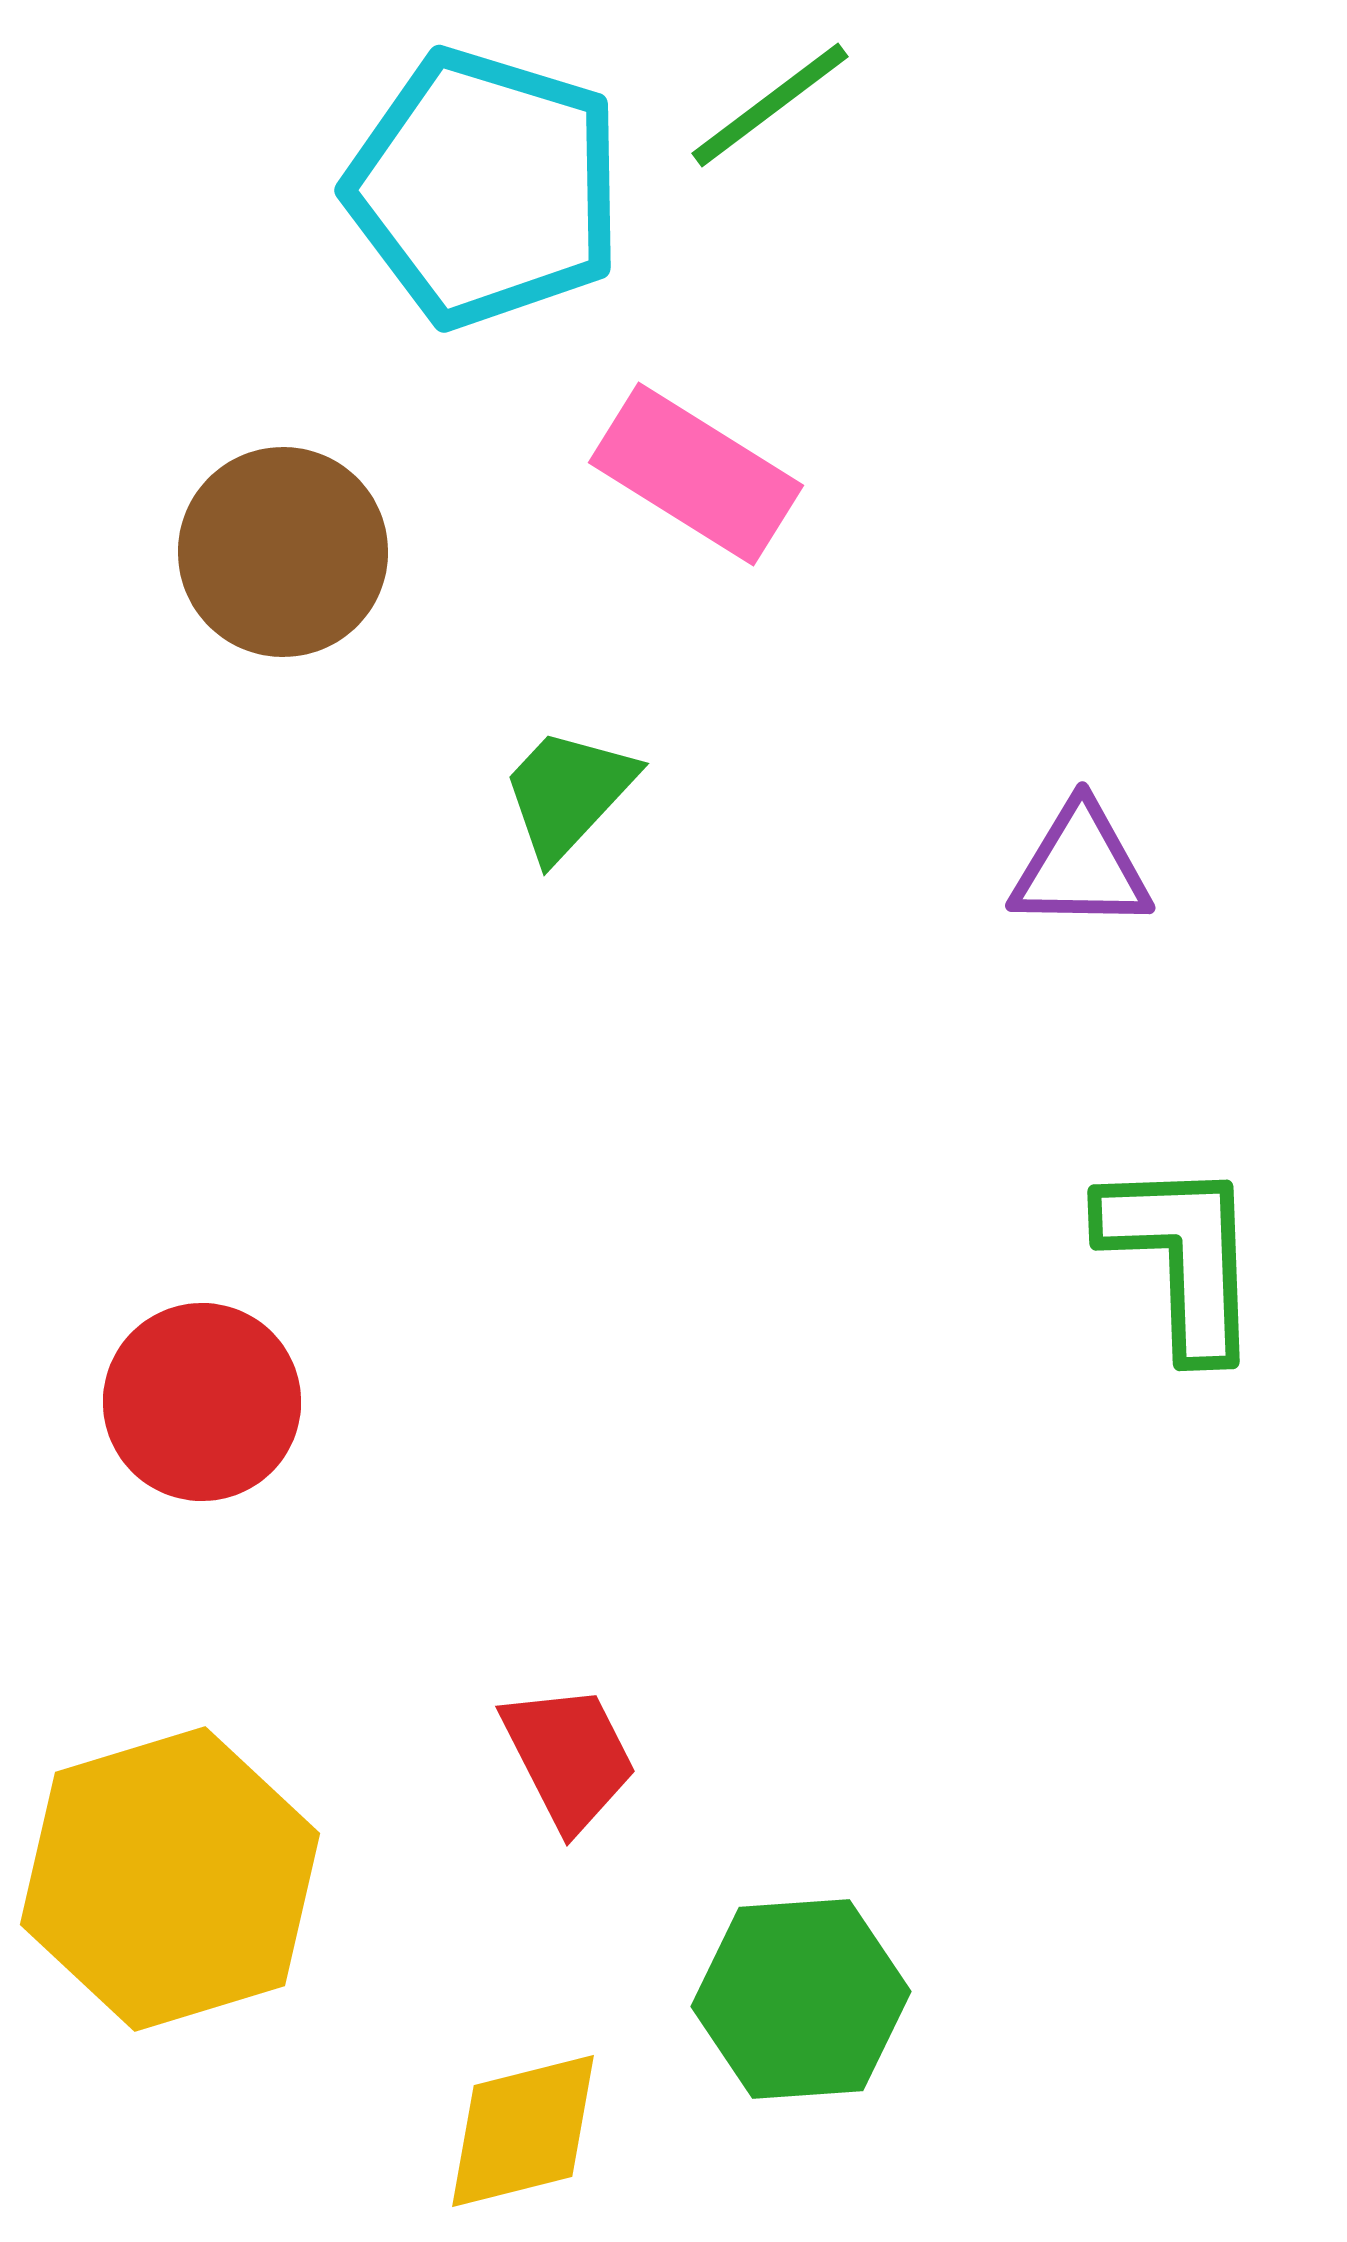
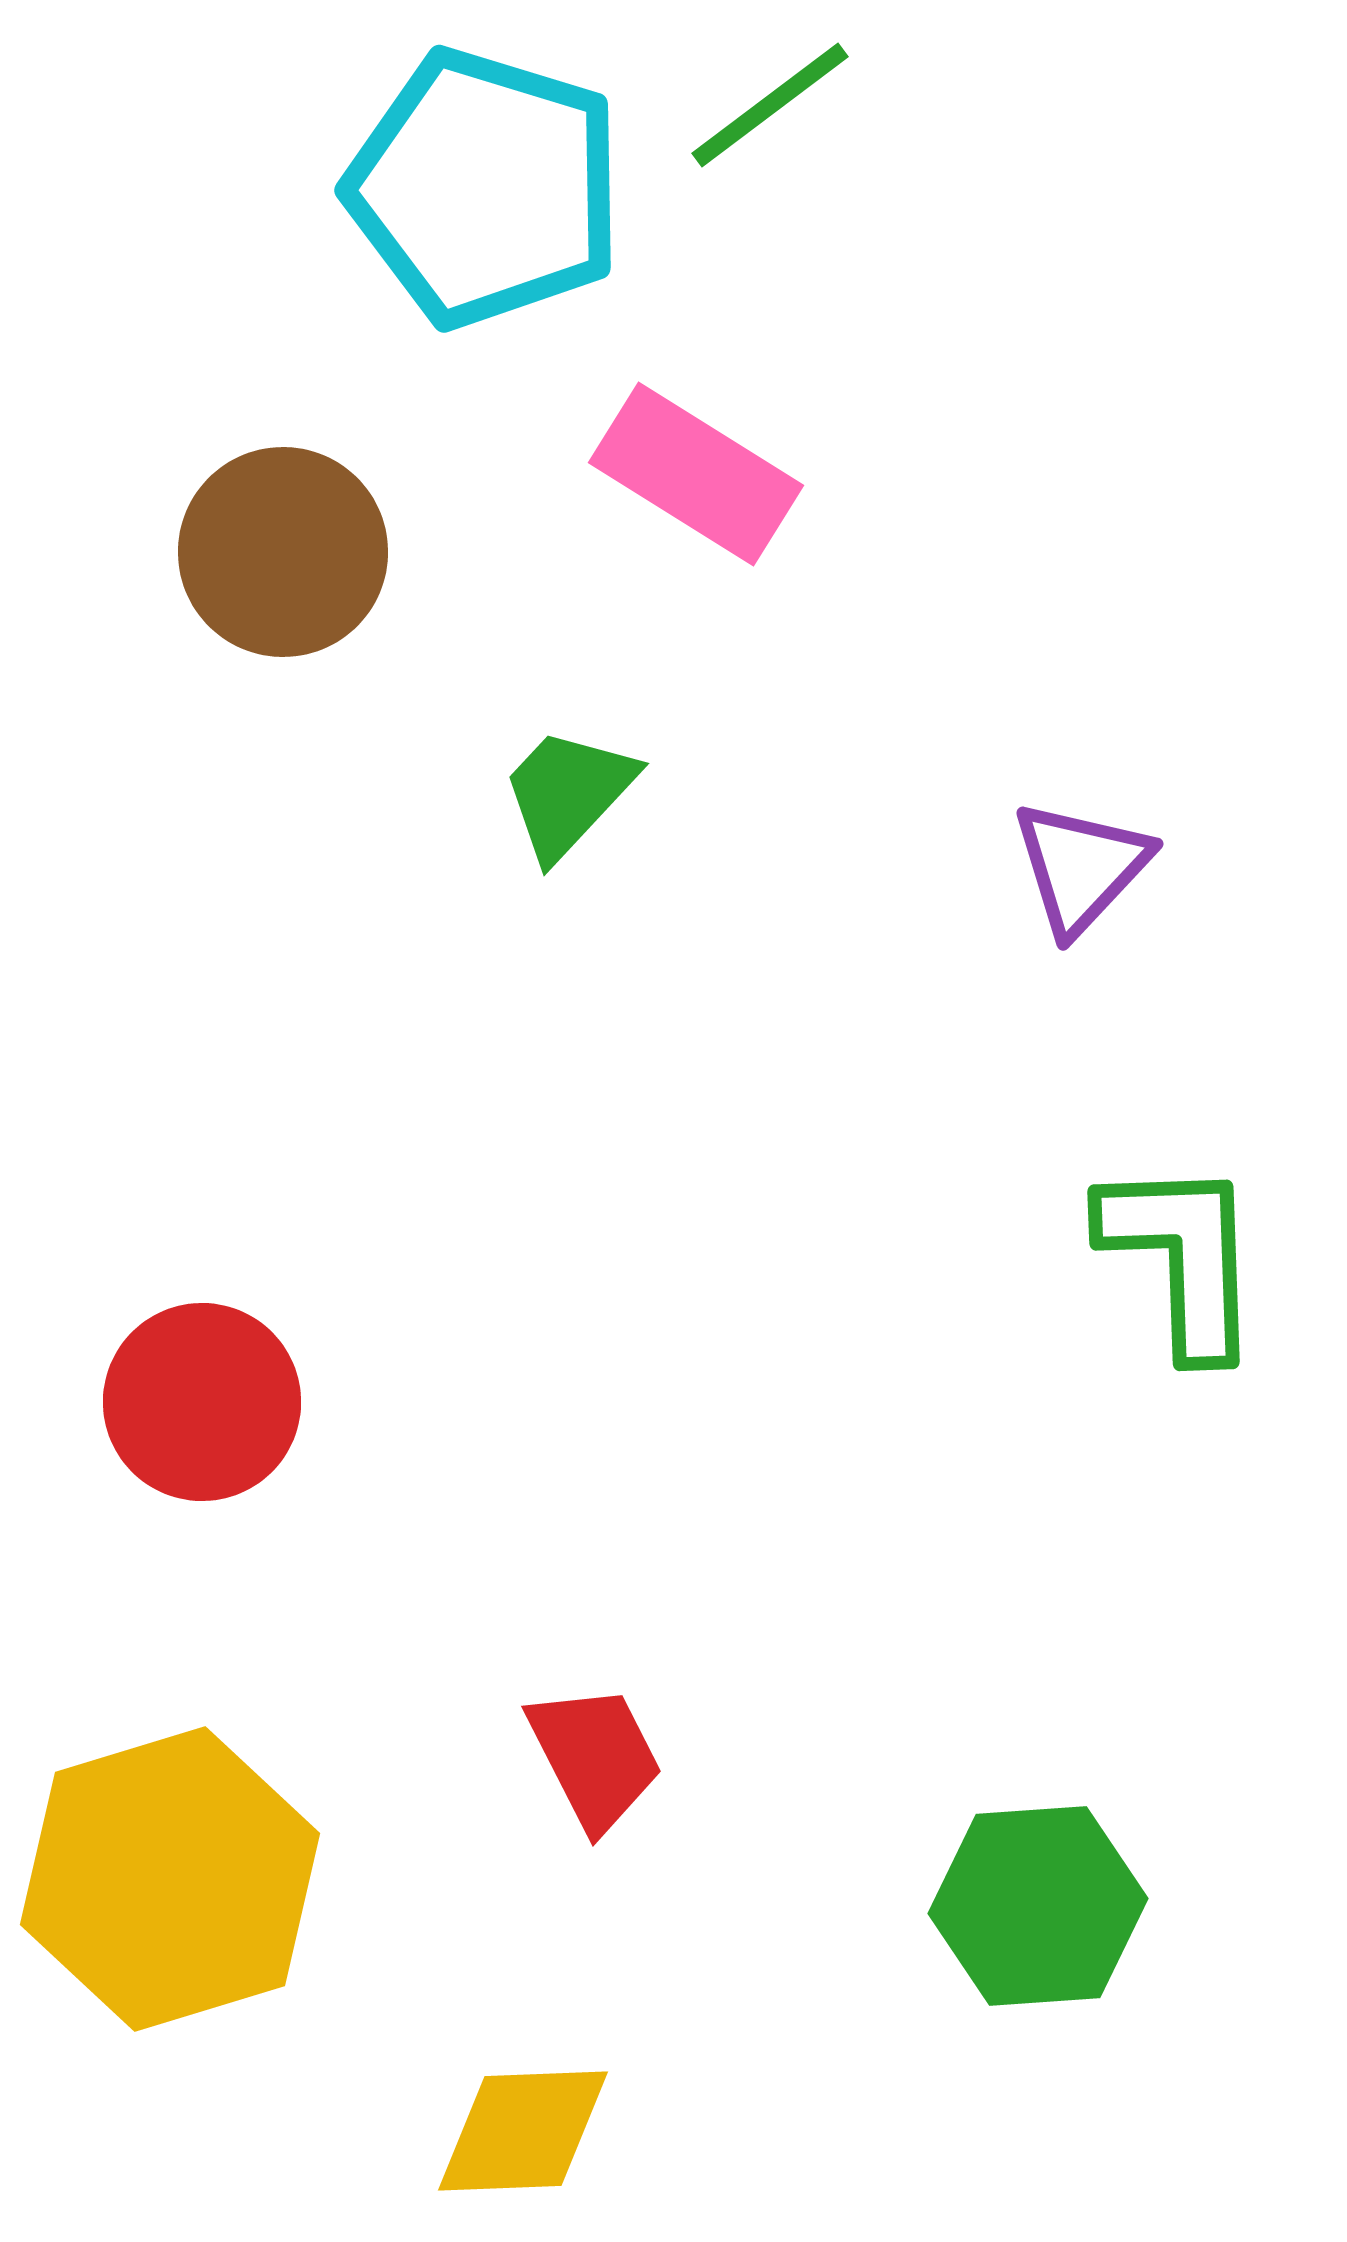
purple triangle: rotated 48 degrees counterclockwise
red trapezoid: moved 26 px right
green hexagon: moved 237 px right, 93 px up
yellow diamond: rotated 12 degrees clockwise
